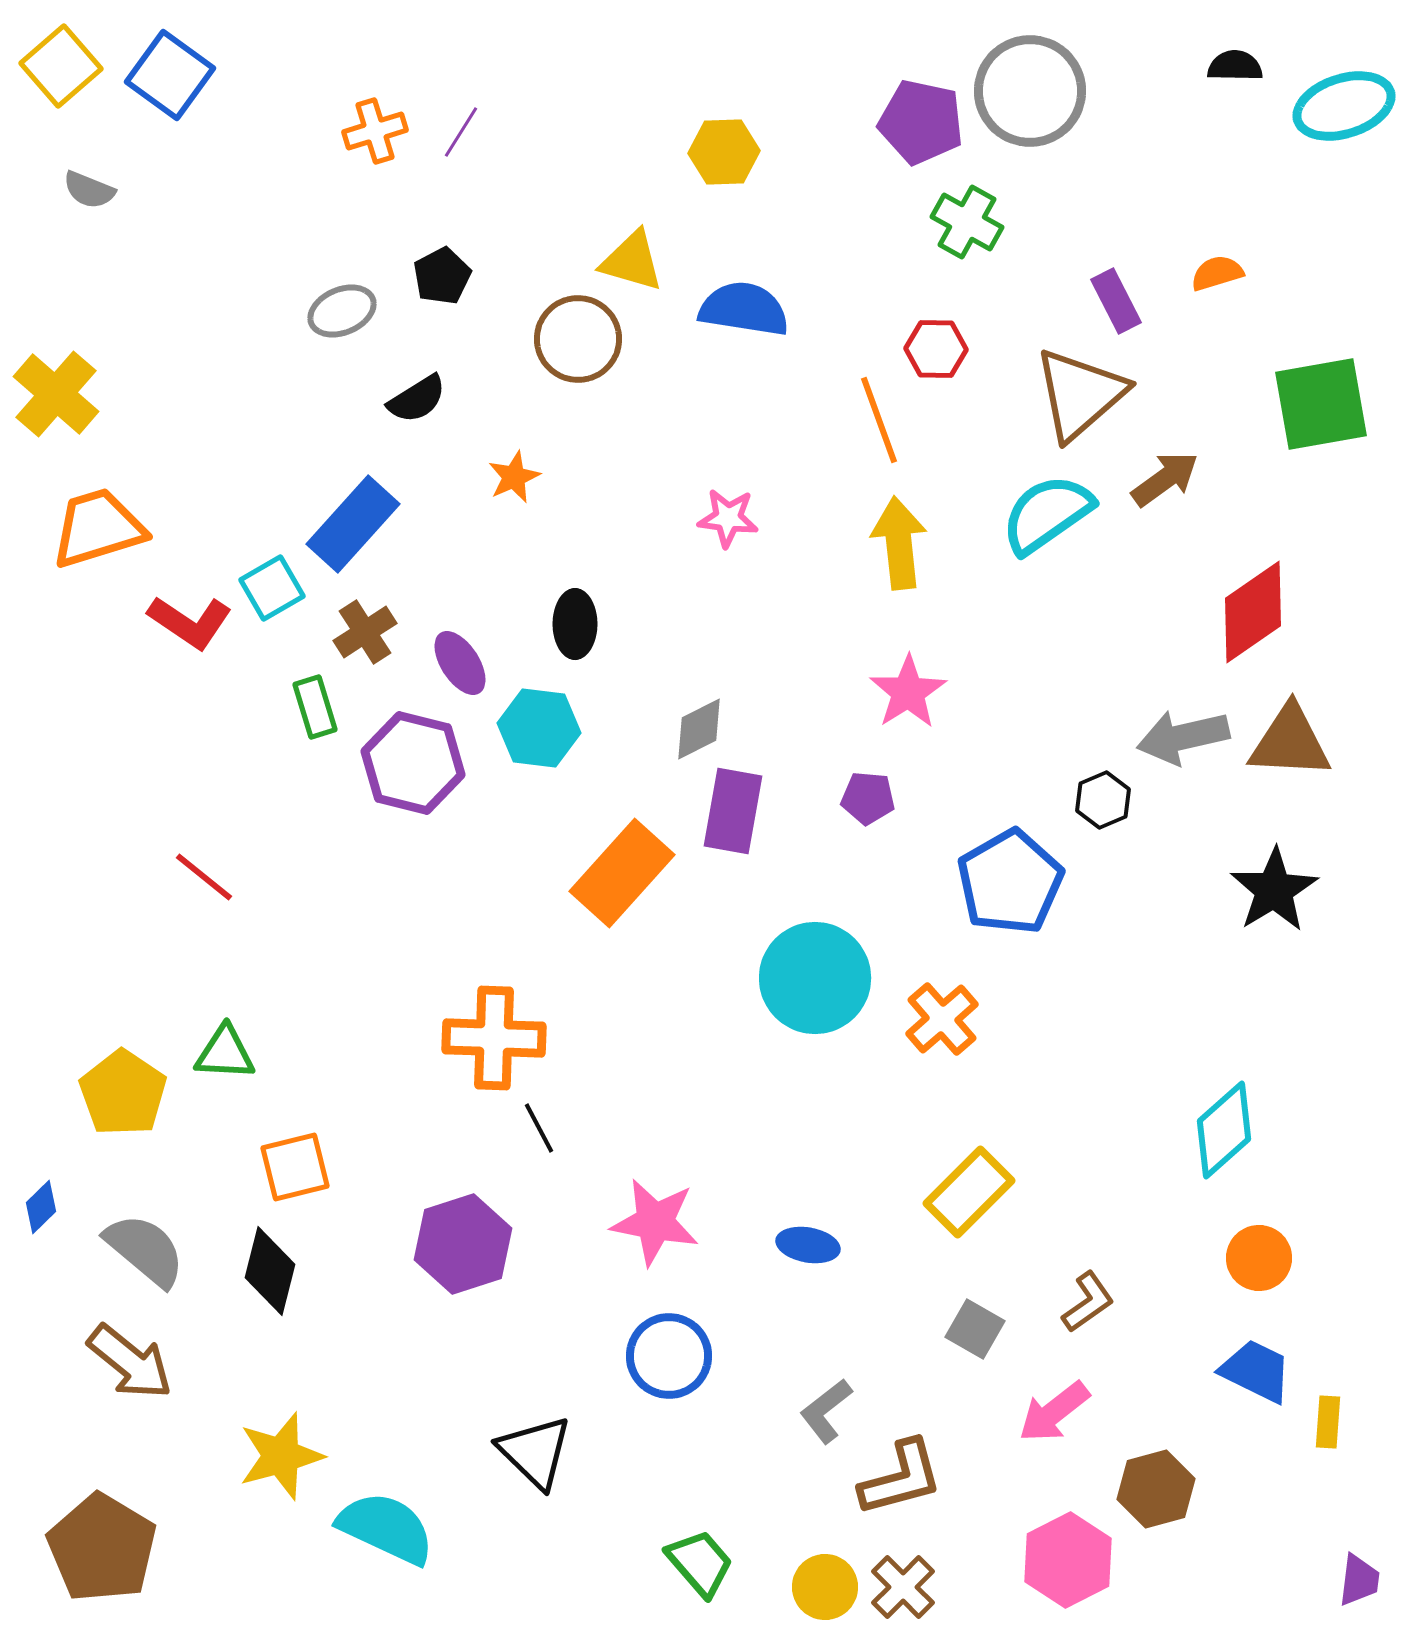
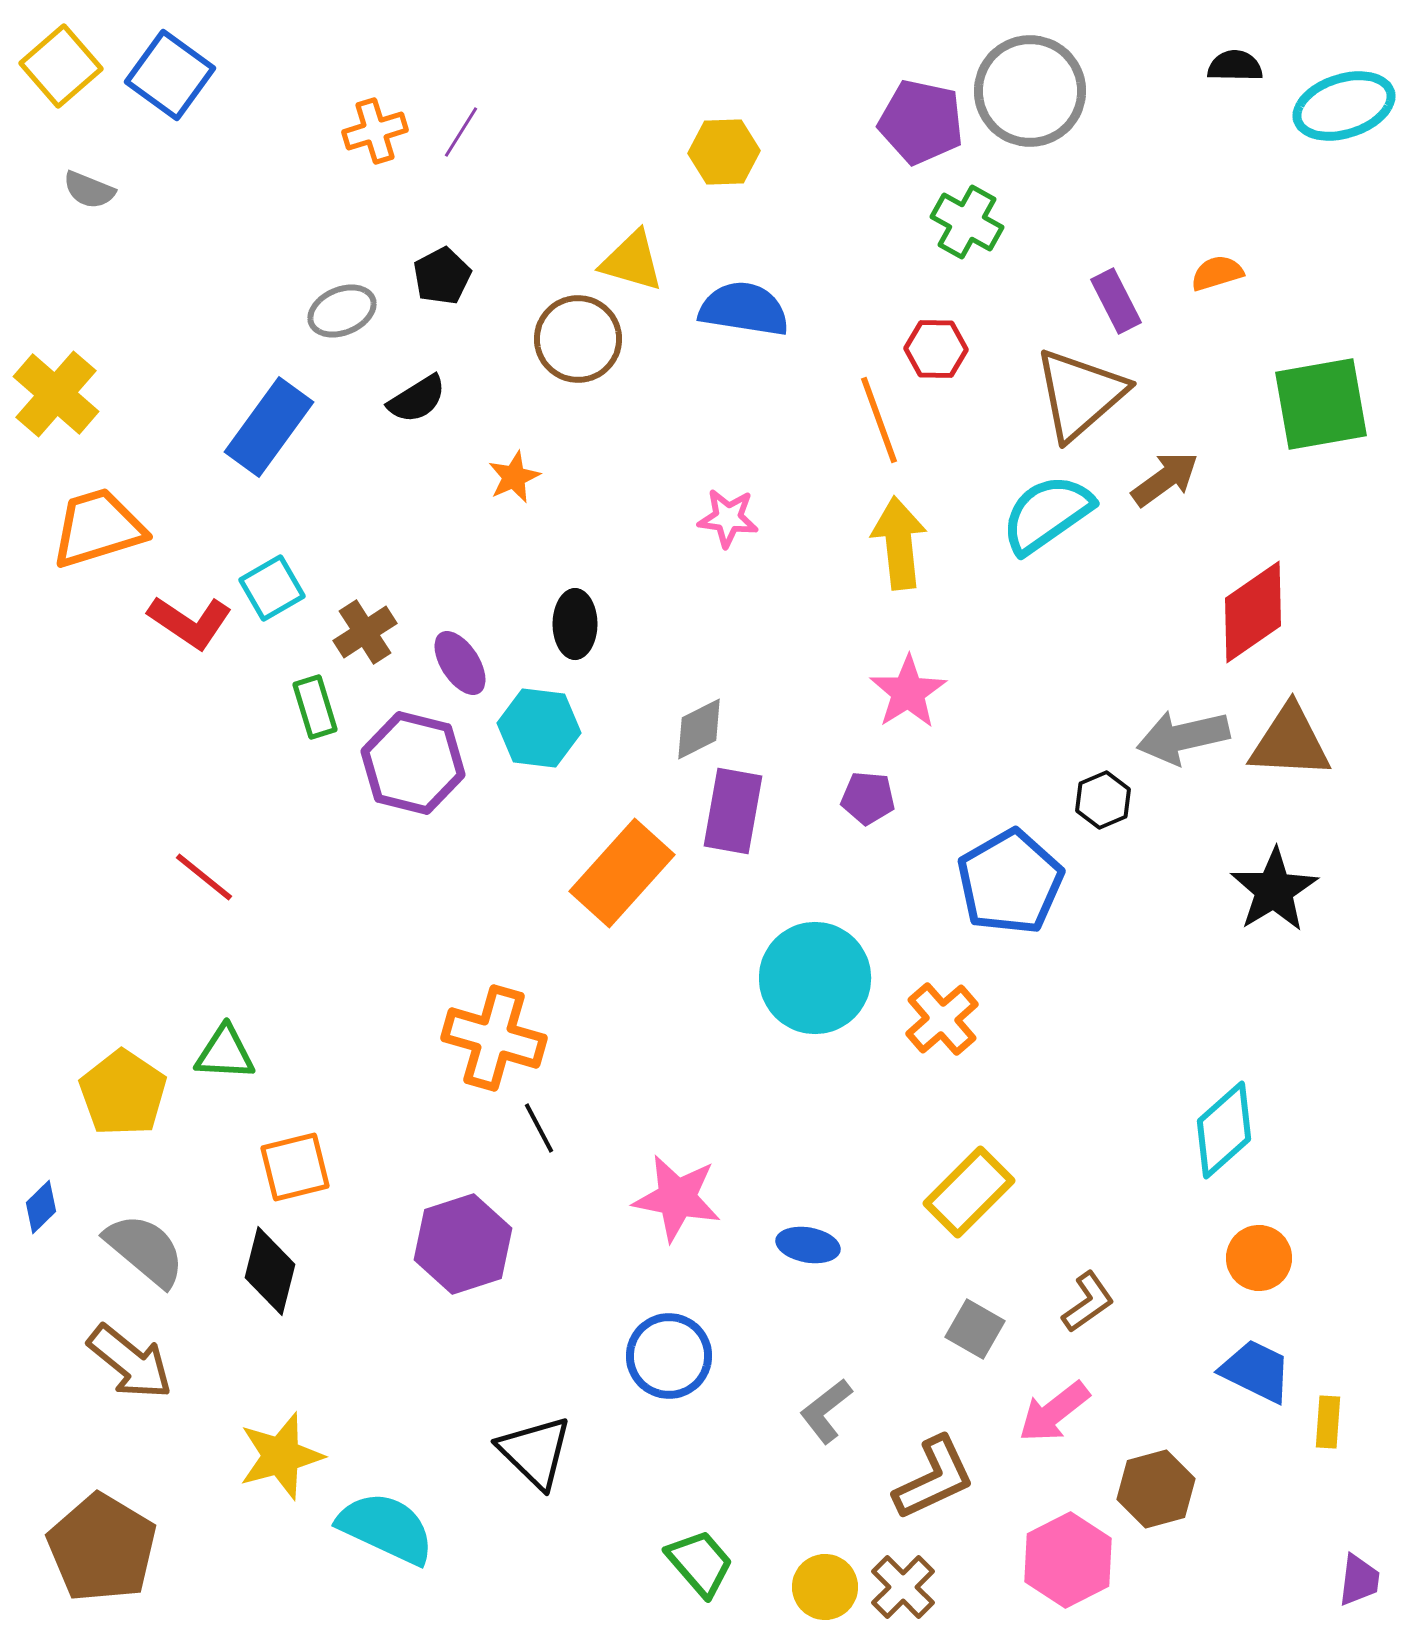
blue rectangle at (353, 524): moved 84 px left, 97 px up; rotated 6 degrees counterclockwise
orange cross at (494, 1038): rotated 14 degrees clockwise
pink star at (655, 1222): moved 22 px right, 24 px up
brown L-shape at (901, 1478): moved 33 px right; rotated 10 degrees counterclockwise
